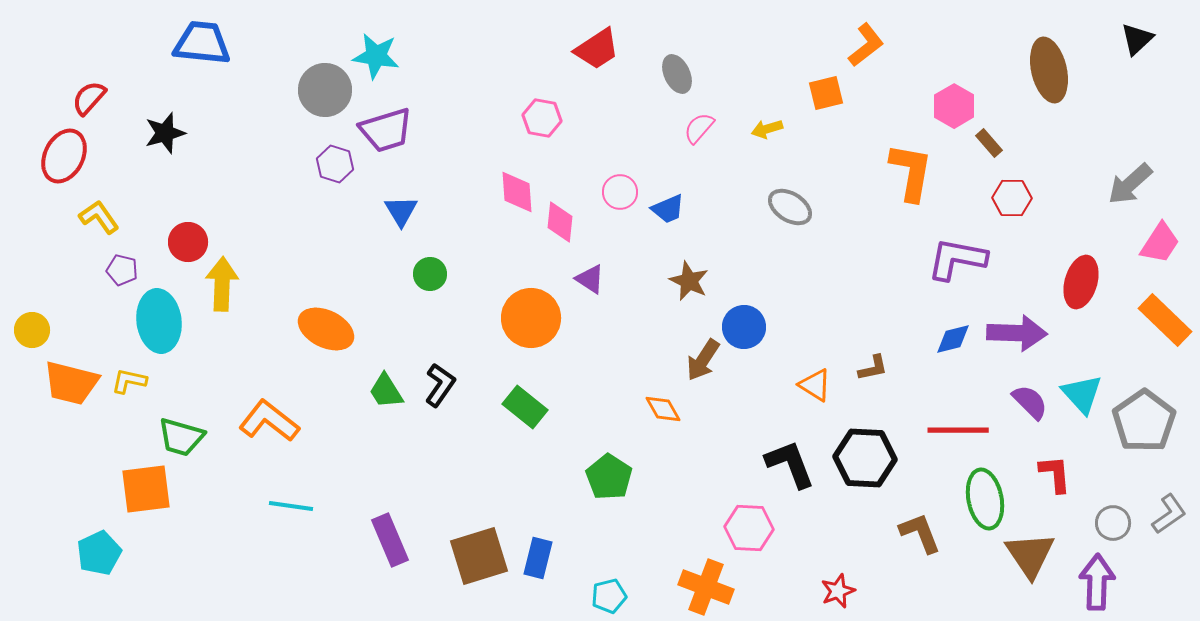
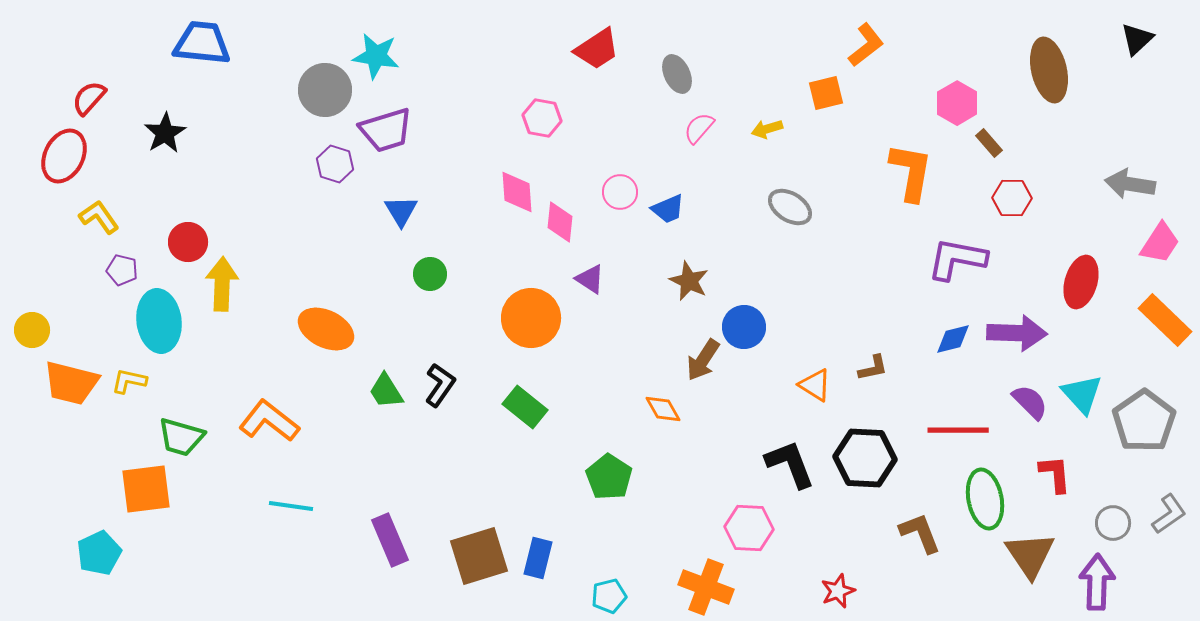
pink hexagon at (954, 106): moved 3 px right, 3 px up
black star at (165, 133): rotated 15 degrees counterclockwise
gray arrow at (1130, 184): rotated 51 degrees clockwise
